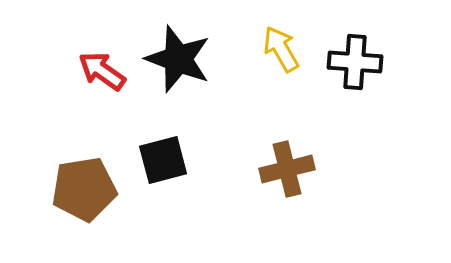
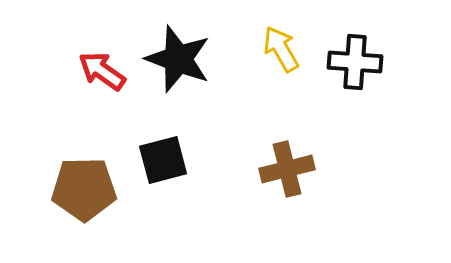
brown pentagon: rotated 8 degrees clockwise
